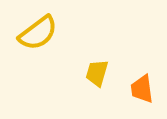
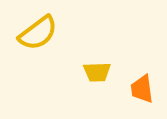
yellow trapezoid: moved 1 px up; rotated 108 degrees counterclockwise
